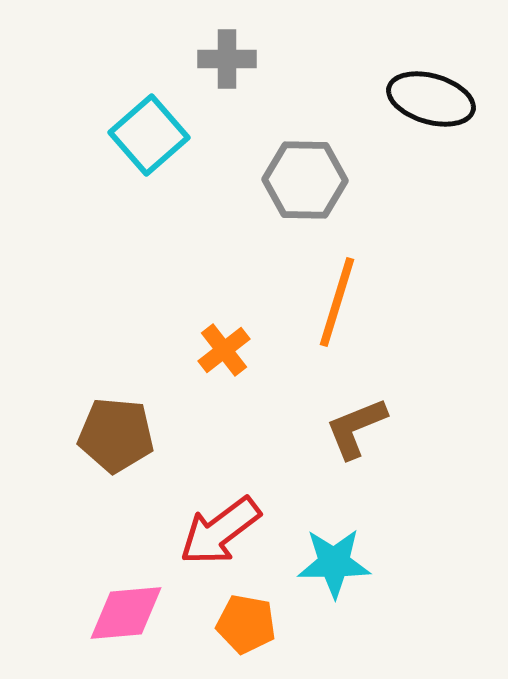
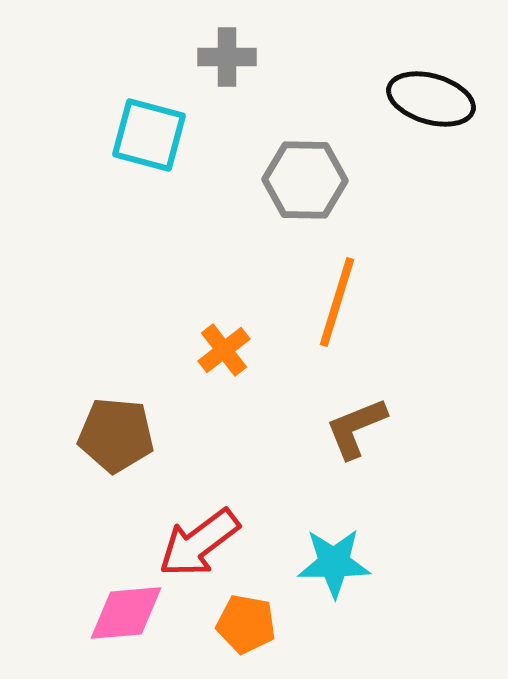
gray cross: moved 2 px up
cyan square: rotated 34 degrees counterclockwise
red arrow: moved 21 px left, 12 px down
